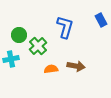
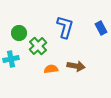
blue rectangle: moved 8 px down
green circle: moved 2 px up
